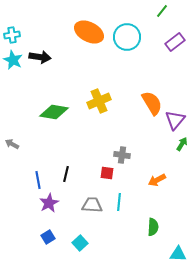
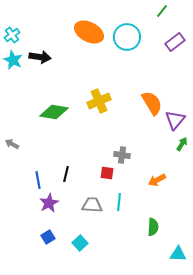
cyan cross: rotated 28 degrees counterclockwise
